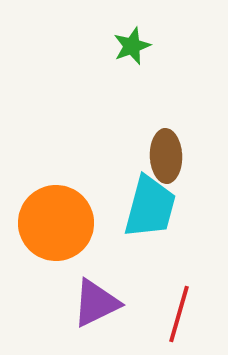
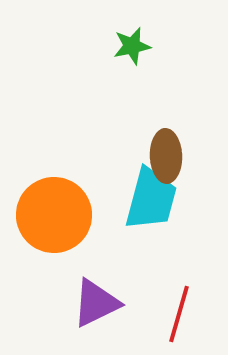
green star: rotated 9 degrees clockwise
cyan trapezoid: moved 1 px right, 8 px up
orange circle: moved 2 px left, 8 px up
